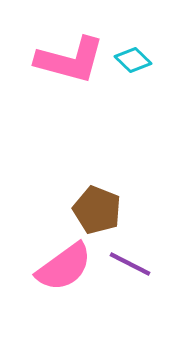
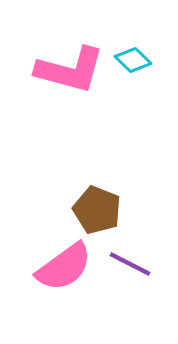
pink L-shape: moved 10 px down
